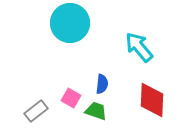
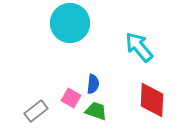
blue semicircle: moved 9 px left
